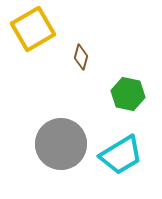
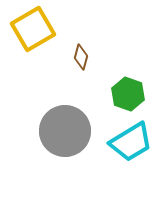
green hexagon: rotated 8 degrees clockwise
gray circle: moved 4 px right, 13 px up
cyan trapezoid: moved 10 px right, 13 px up
